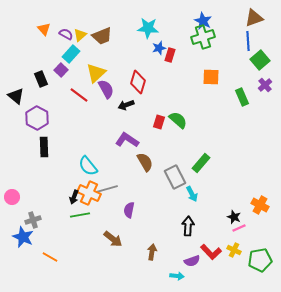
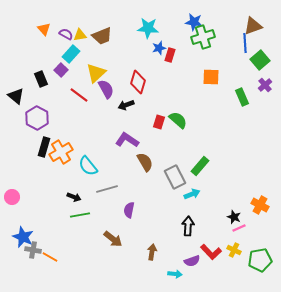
brown triangle at (254, 18): moved 1 px left, 8 px down
blue star at (203, 21): moved 9 px left, 1 px down; rotated 18 degrees counterclockwise
yellow triangle at (80, 35): rotated 32 degrees clockwise
blue line at (248, 41): moved 3 px left, 2 px down
black rectangle at (44, 147): rotated 18 degrees clockwise
green rectangle at (201, 163): moved 1 px left, 3 px down
orange cross at (89, 193): moved 28 px left, 41 px up; rotated 35 degrees clockwise
cyan arrow at (192, 194): rotated 84 degrees counterclockwise
black arrow at (74, 197): rotated 88 degrees counterclockwise
gray cross at (33, 220): moved 30 px down; rotated 28 degrees clockwise
cyan arrow at (177, 276): moved 2 px left, 2 px up
